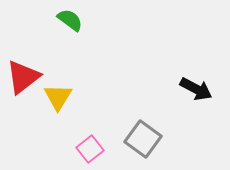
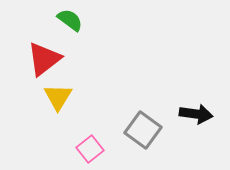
red triangle: moved 21 px right, 18 px up
black arrow: moved 25 px down; rotated 20 degrees counterclockwise
gray square: moved 9 px up
